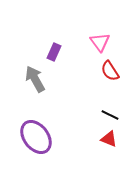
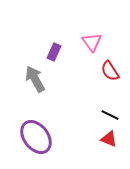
pink triangle: moved 8 px left
